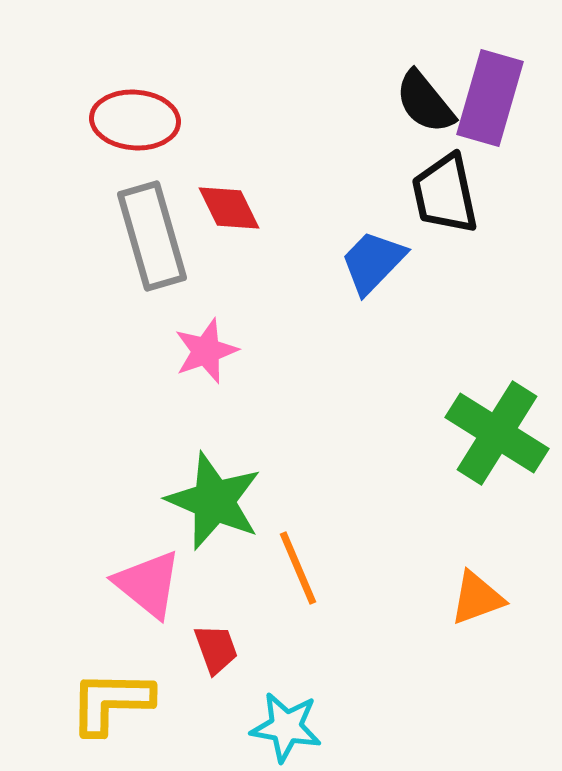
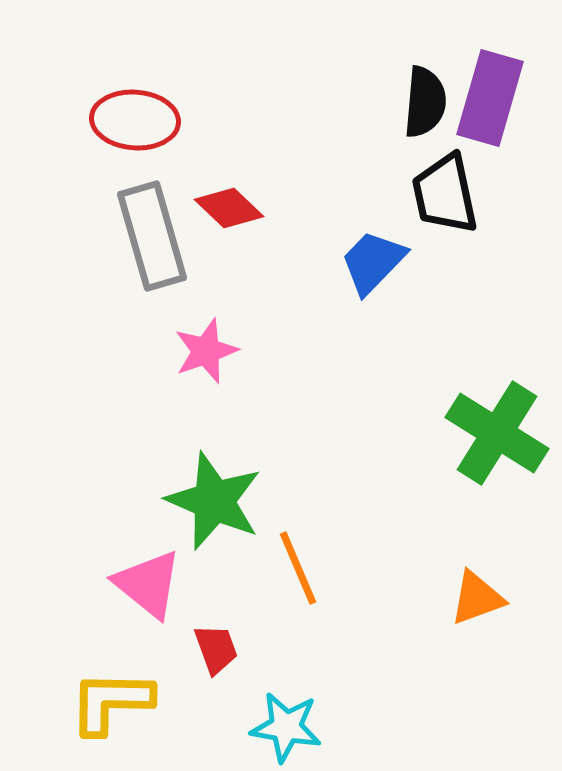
black semicircle: rotated 136 degrees counterclockwise
red diamond: rotated 20 degrees counterclockwise
